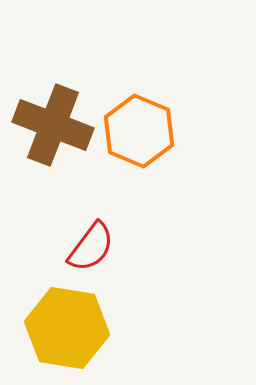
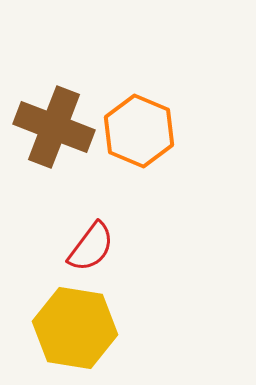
brown cross: moved 1 px right, 2 px down
yellow hexagon: moved 8 px right
